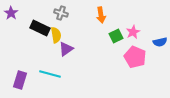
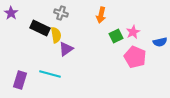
orange arrow: rotated 21 degrees clockwise
